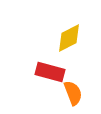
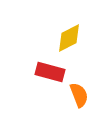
orange semicircle: moved 6 px right, 2 px down
